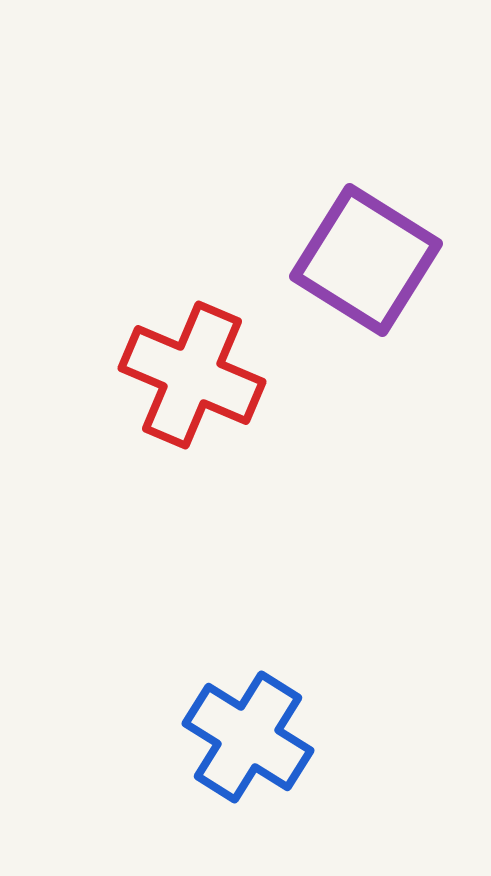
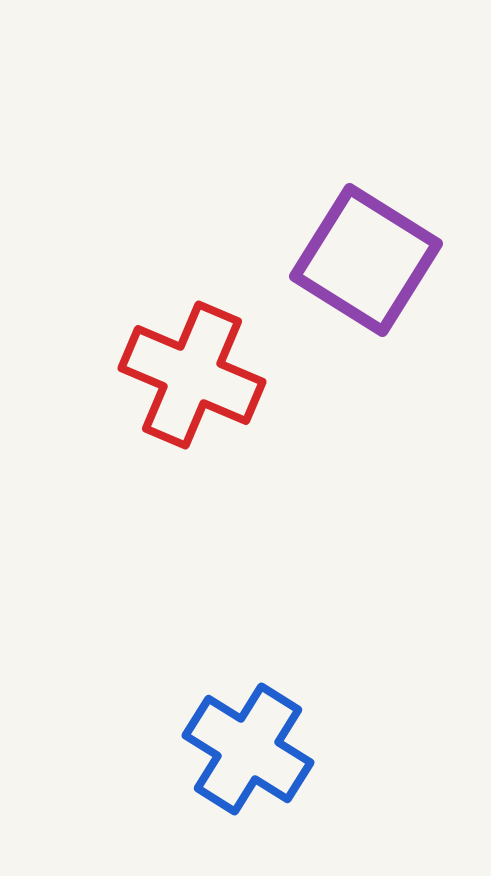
blue cross: moved 12 px down
